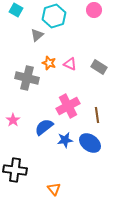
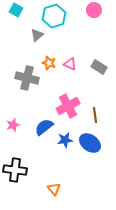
brown line: moved 2 px left
pink star: moved 5 px down; rotated 16 degrees clockwise
